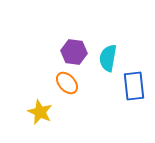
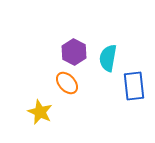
purple hexagon: rotated 20 degrees clockwise
